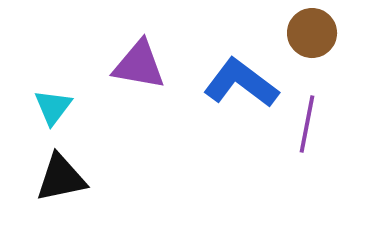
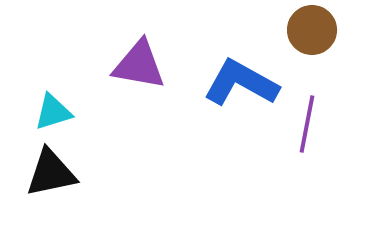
brown circle: moved 3 px up
blue L-shape: rotated 8 degrees counterclockwise
cyan triangle: moved 5 px down; rotated 36 degrees clockwise
black triangle: moved 10 px left, 5 px up
